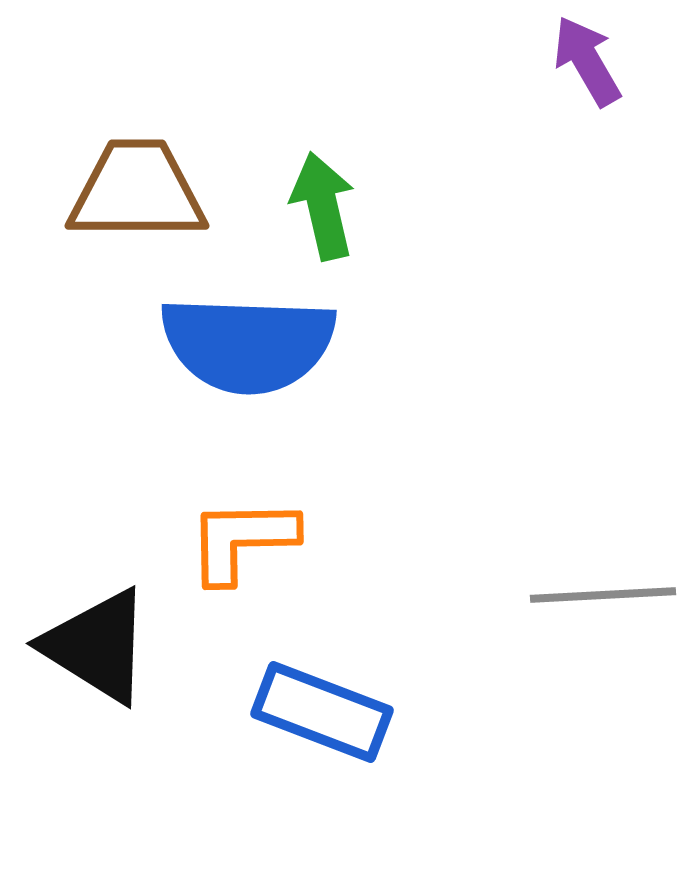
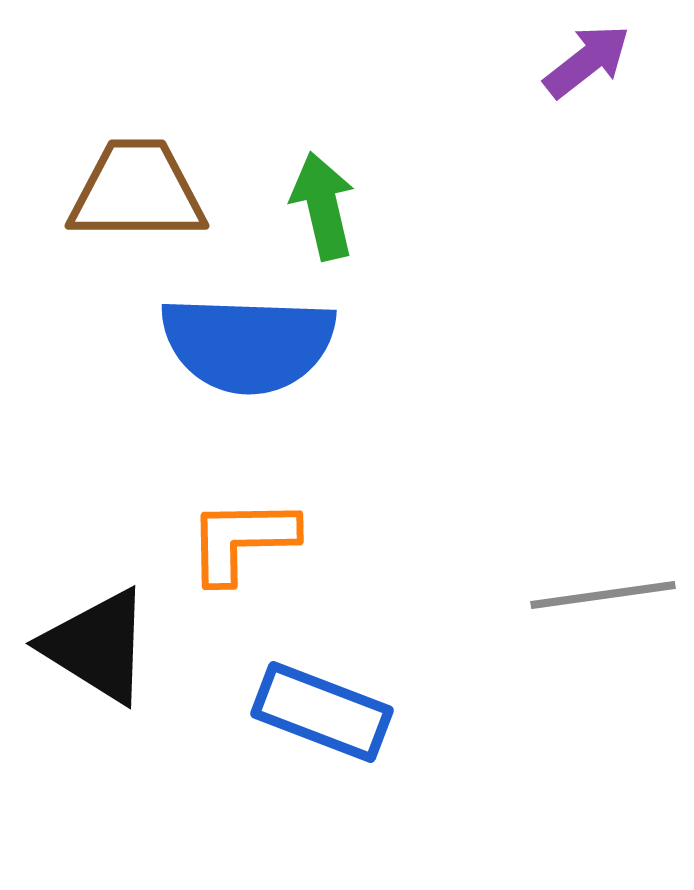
purple arrow: rotated 82 degrees clockwise
gray line: rotated 5 degrees counterclockwise
